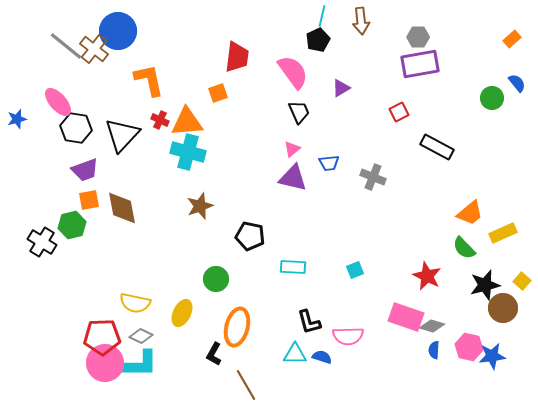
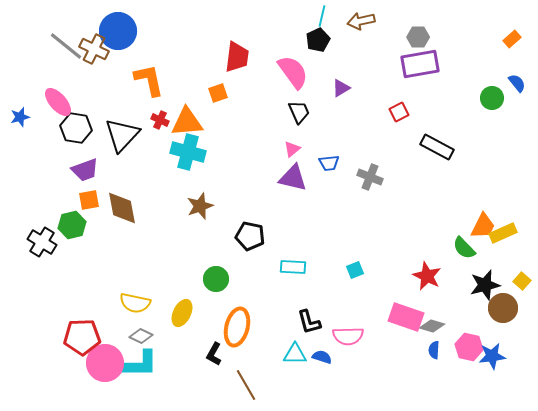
brown arrow at (361, 21): rotated 84 degrees clockwise
brown cross at (94, 49): rotated 12 degrees counterclockwise
blue star at (17, 119): moved 3 px right, 2 px up
gray cross at (373, 177): moved 3 px left
orange trapezoid at (470, 213): moved 13 px right, 13 px down; rotated 24 degrees counterclockwise
red pentagon at (102, 337): moved 20 px left
